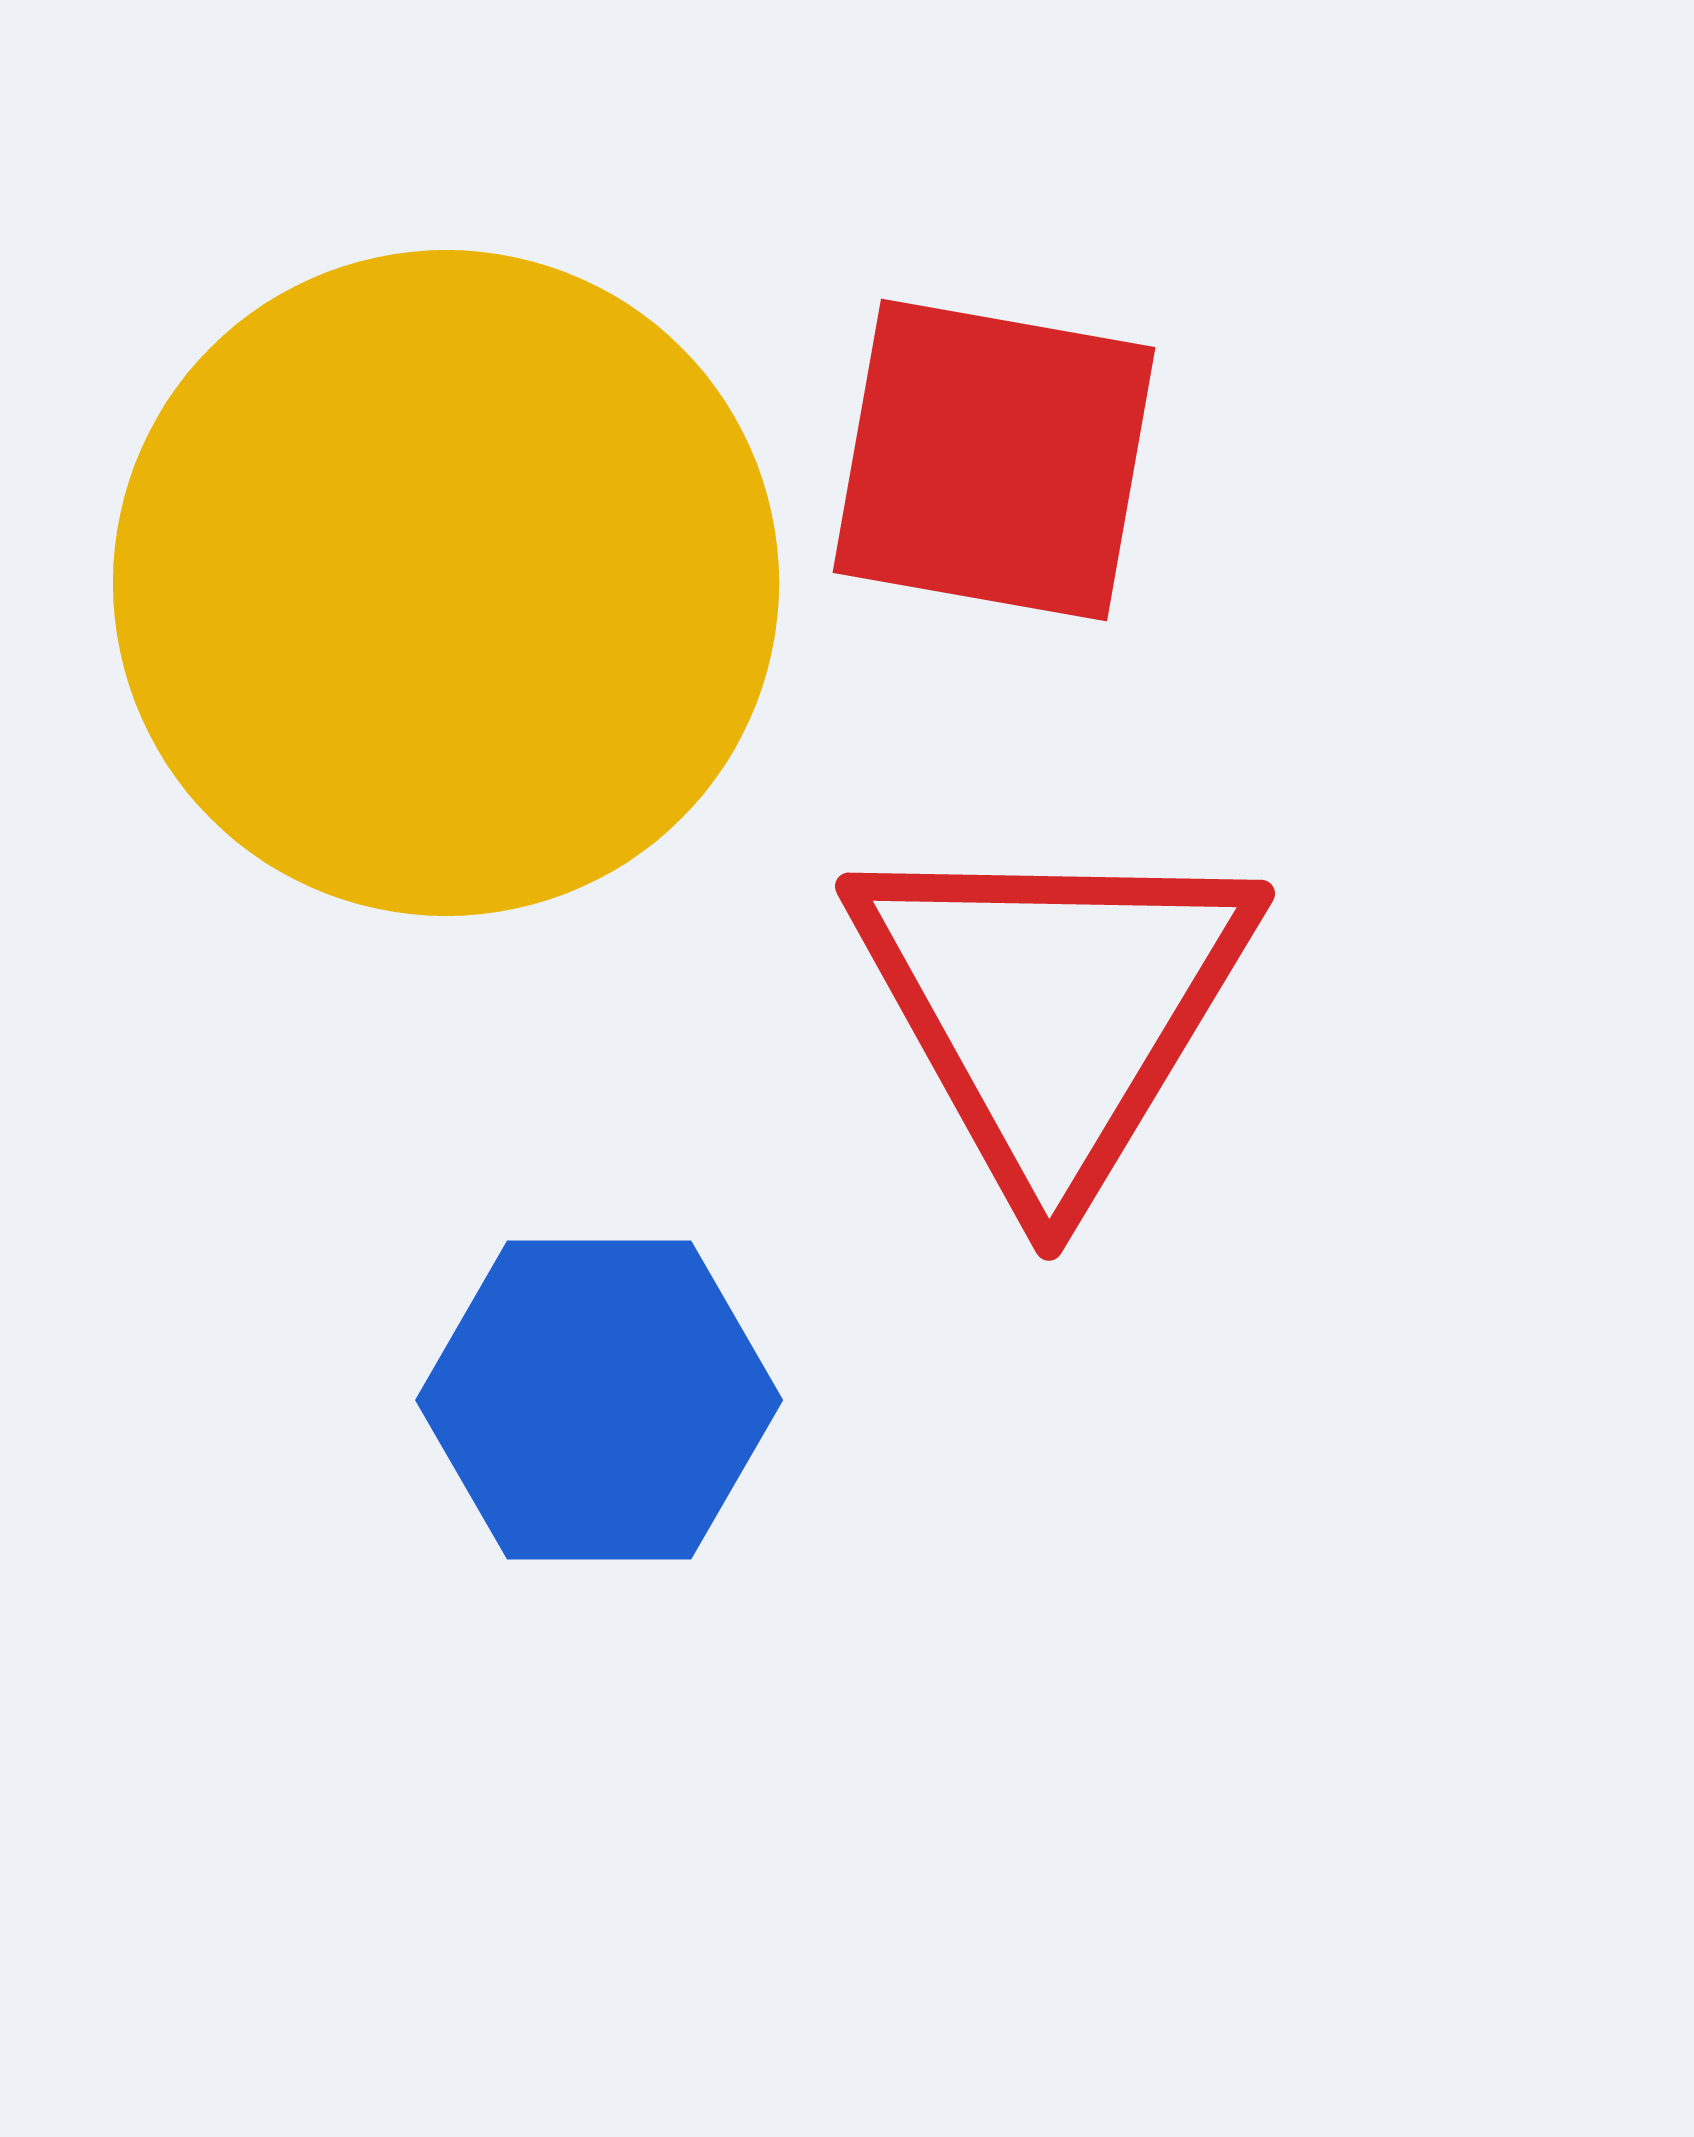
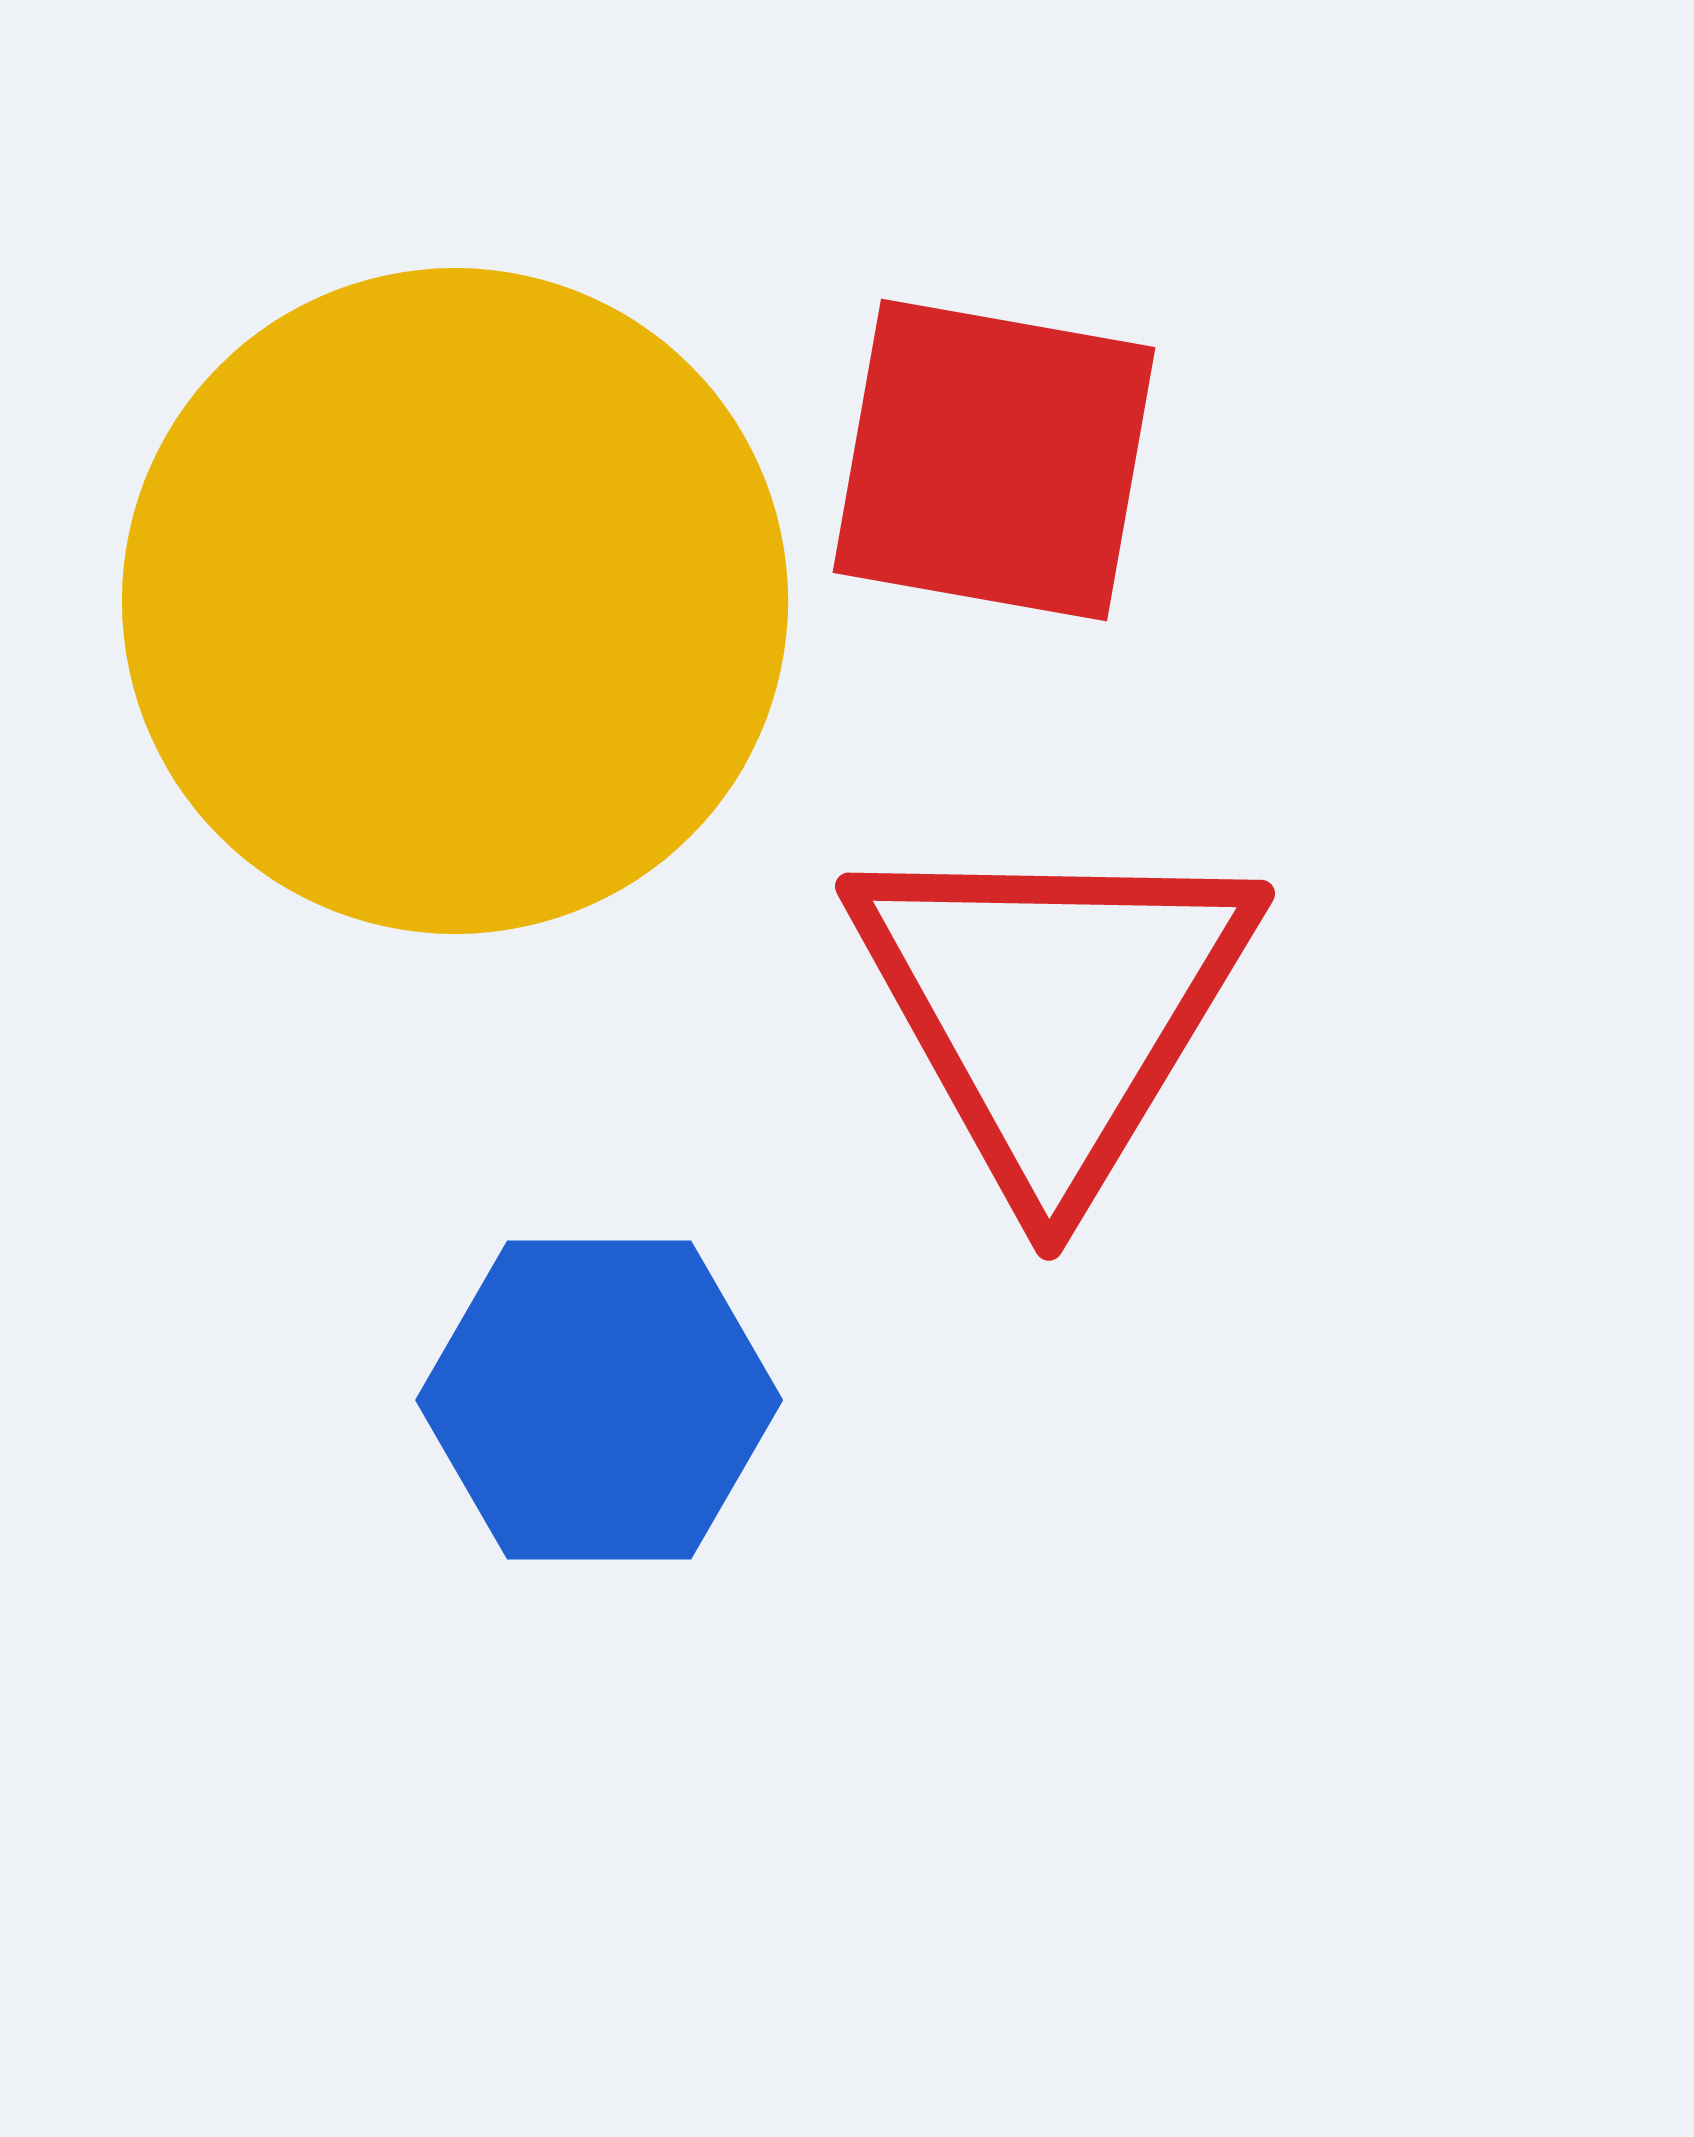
yellow circle: moved 9 px right, 18 px down
